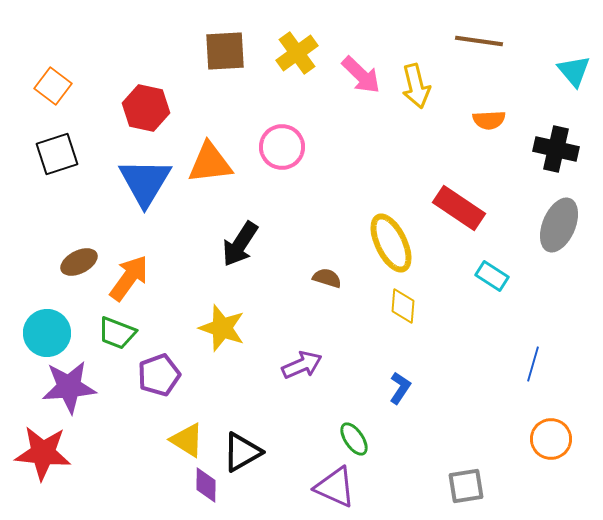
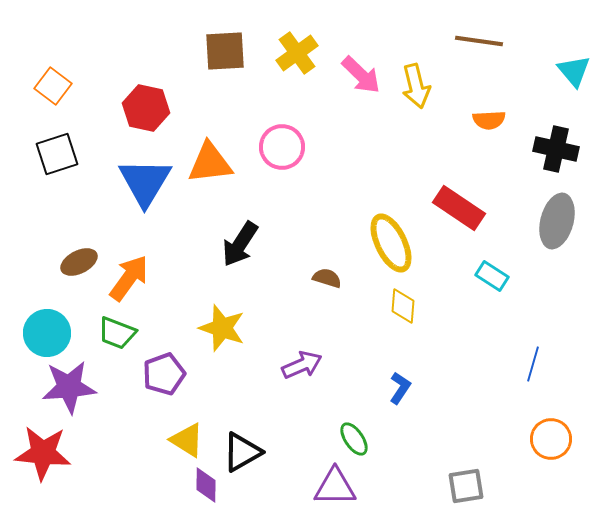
gray ellipse: moved 2 px left, 4 px up; rotated 8 degrees counterclockwise
purple pentagon: moved 5 px right, 1 px up
purple triangle: rotated 24 degrees counterclockwise
